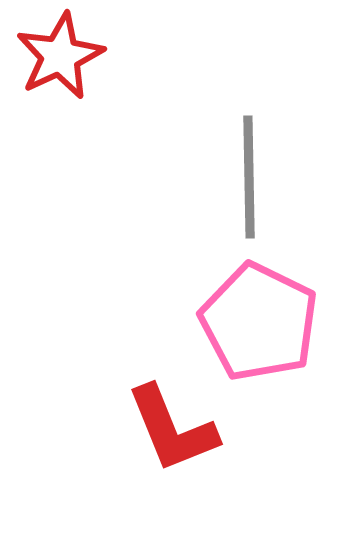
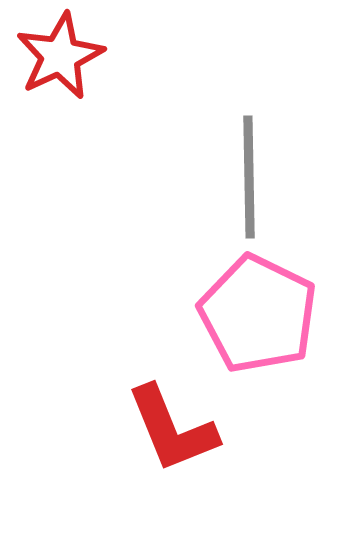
pink pentagon: moved 1 px left, 8 px up
